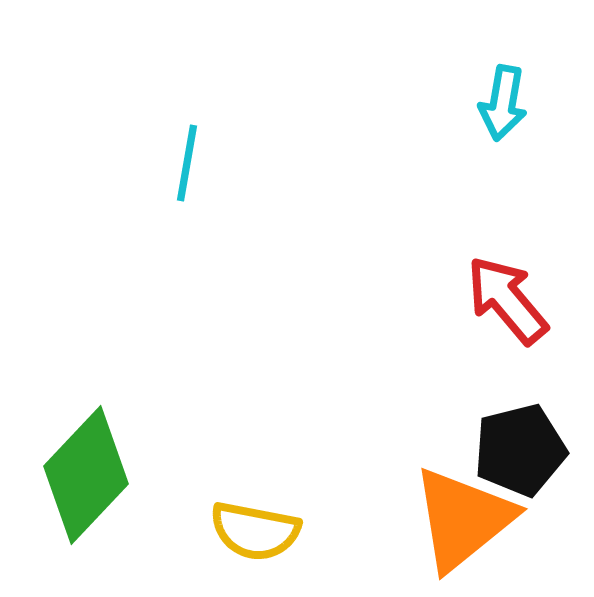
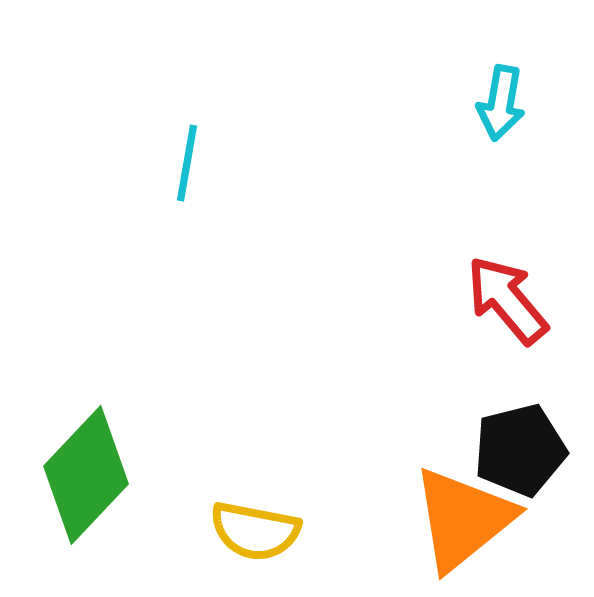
cyan arrow: moved 2 px left
